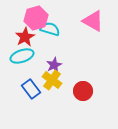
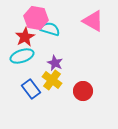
pink hexagon: rotated 25 degrees clockwise
purple star: moved 1 px right, 2 px up; rotated 21 degrees counterclockwise
